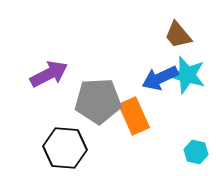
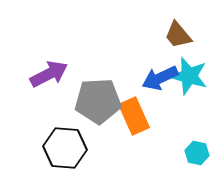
cyan star: moved 2 px right, 1 px down
cyan hexagon: moved 1 px right, 1 px down
